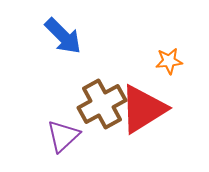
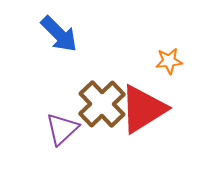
blue arrow: moved 4 px left, 2 px up
brown cross: rotated 15 degrees counterclockwise
purple triangle: moved 1 px left, 7 px up
